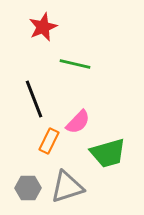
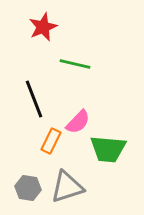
orange rectangle: moved 2 px right
green trapezoid: moved 4 px up; rotated 21 degrees clockwise
gray hexagon: rotated 10 degrees clockwise
